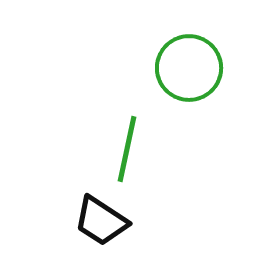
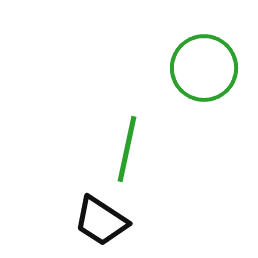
green circle: moved 15 px right
